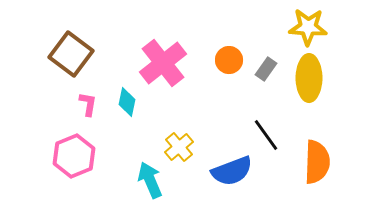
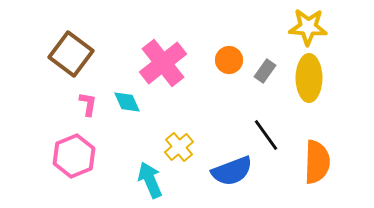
gray rectangle: moved 1 px left, 2 px down
cyan diamond: rotated 36 degrees counterclockwise
